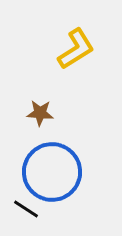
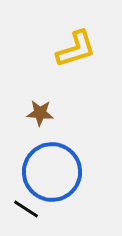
yellow L-shape: rotated 15 degrees clockwise
